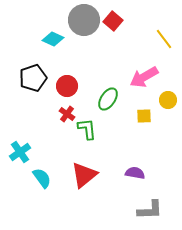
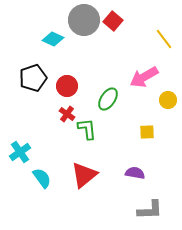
yellow square: moved 3 px right, 16 px down
